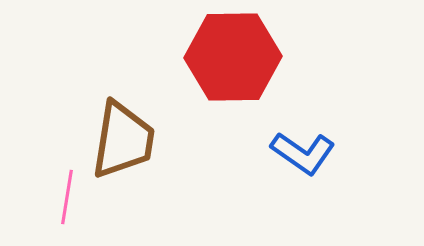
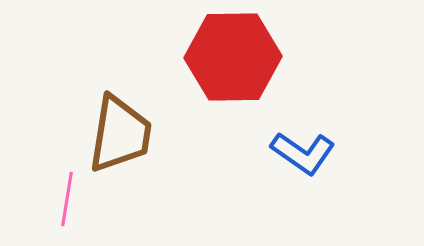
brown trapezoid: moved 3 px left, 6 px up
pink line: moved 2 px down
